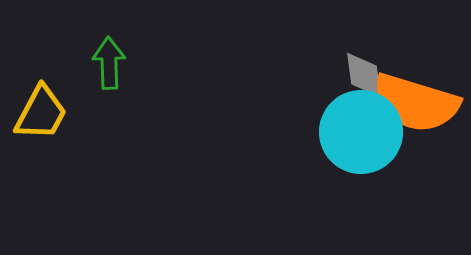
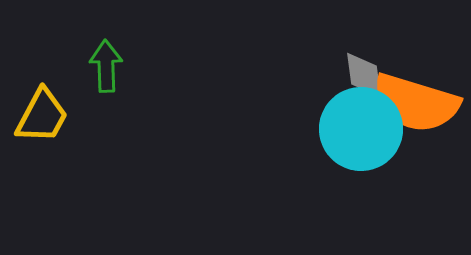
green arrow: moved 3 px left, 3 px down
yellow trapezoid: moved 1 px right, 3 px down
cyan circle: moved 3 px up
